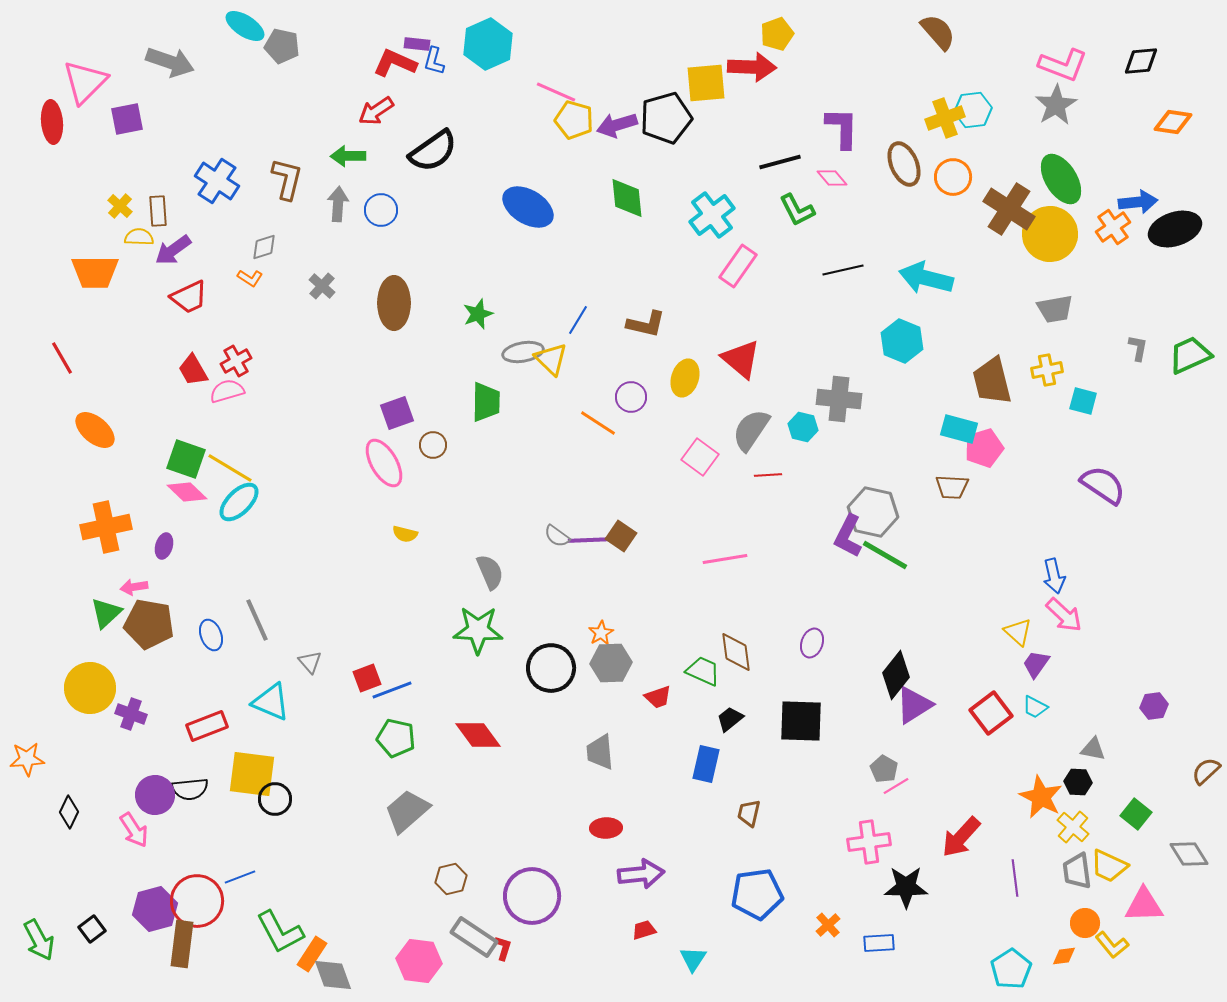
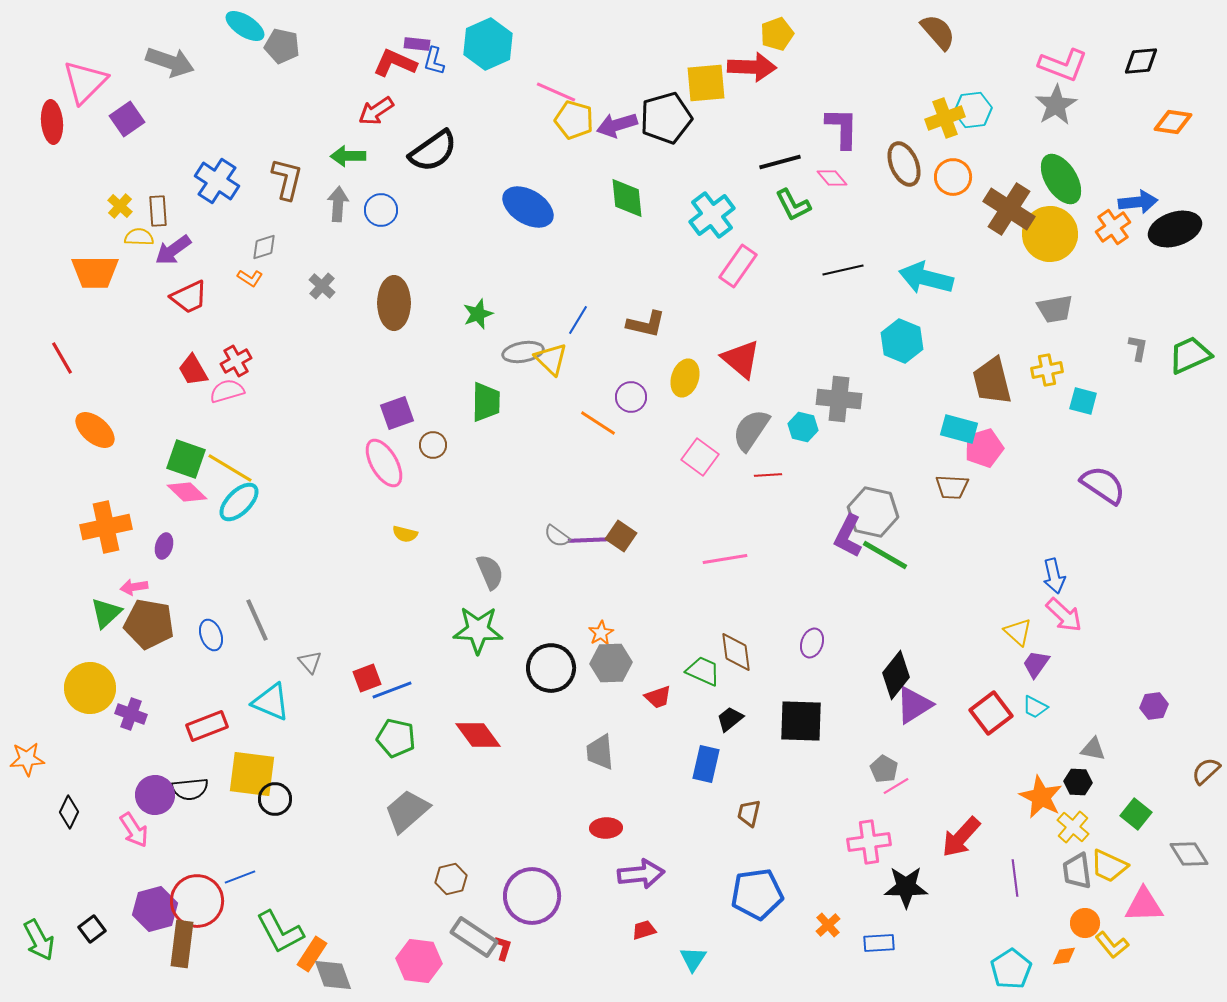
purple square at (127, 119): rotated 24 degrees counterclockwise
green L-shape at (797, 210): moved 4 px left, 5 px up
